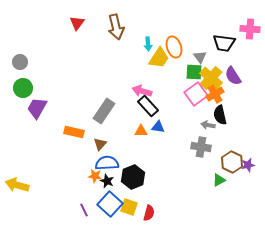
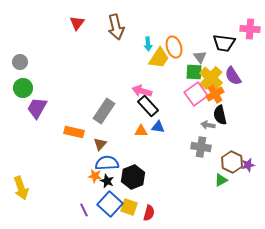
green triangle: moved 2 px right
yellow arrow: moved 4 px right, 3 px down; rotated 125 degrees counterclockwise
